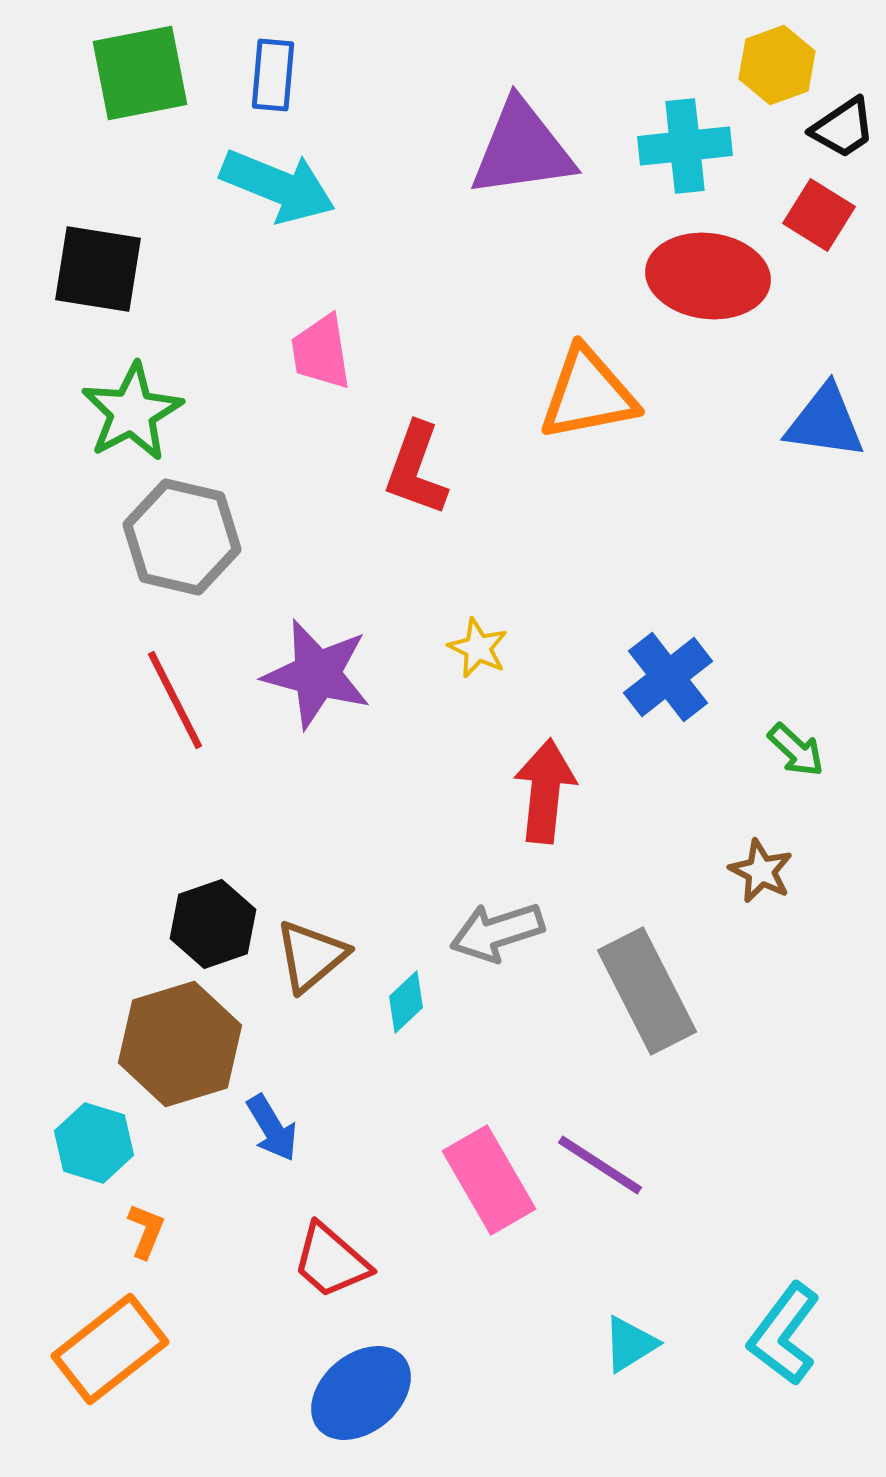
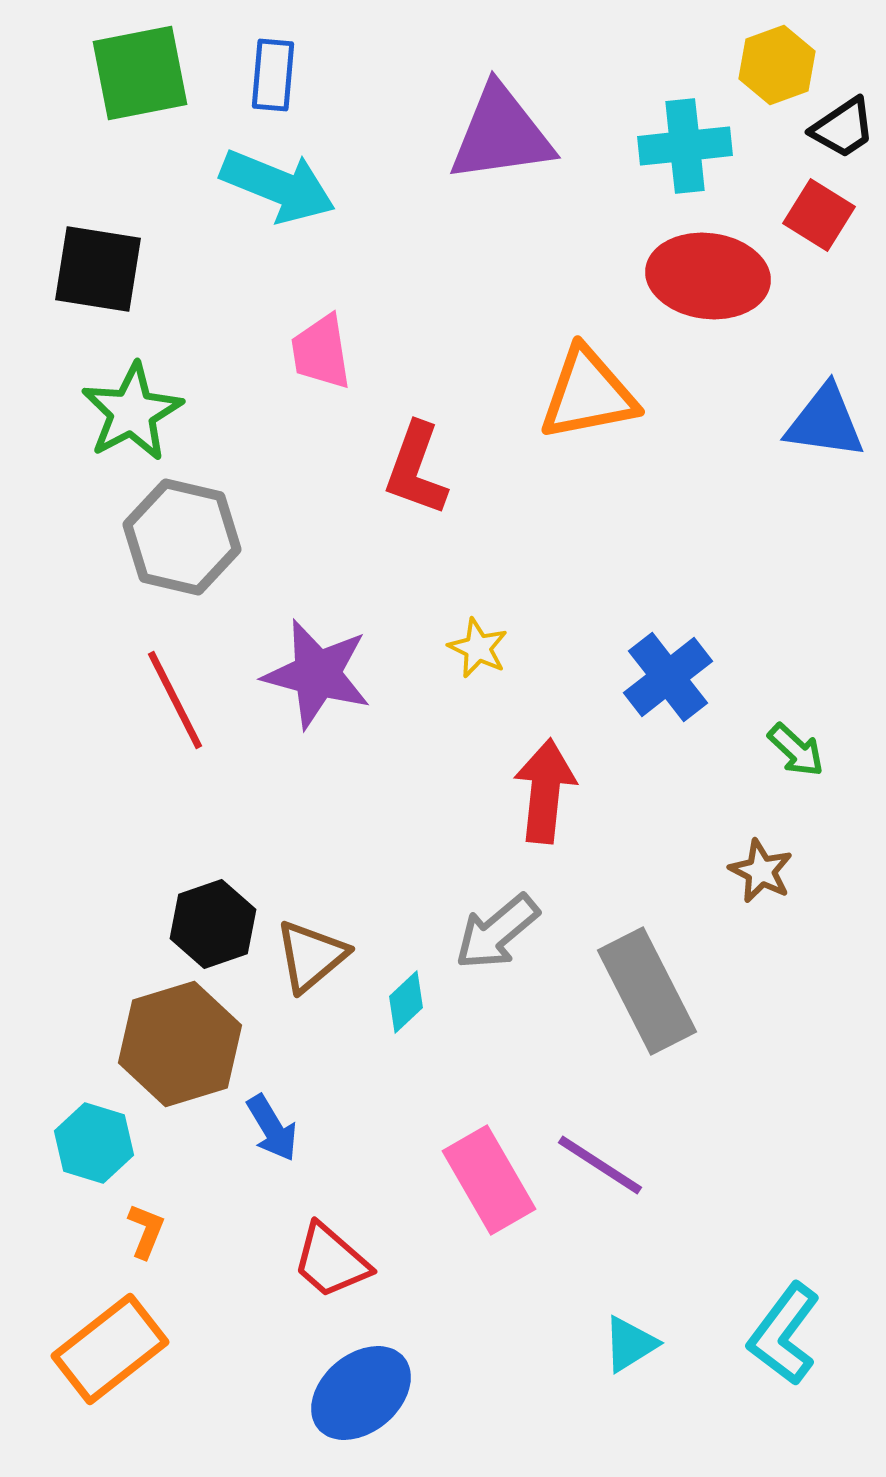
purple triangle: moved 21 px left, 15 px up
gray arrow: rotated 22 degrees counterclockwise
